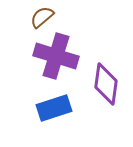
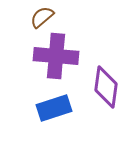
purple cross: rotated 12 degrees counterclockwise
purple diamond: moved 3 px down
